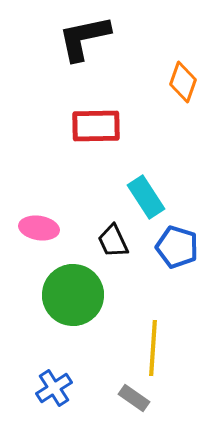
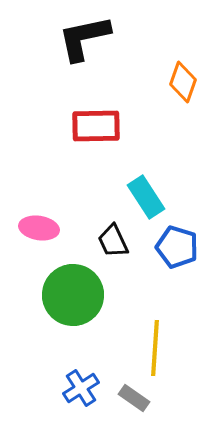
yellow line: moved 2 px right
blue cross: moved 27 px right
